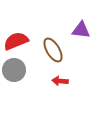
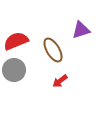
purple triangle: rotated 24 degrees counterclockwise
red arrow: rotated 42 degrees counterclockwise
